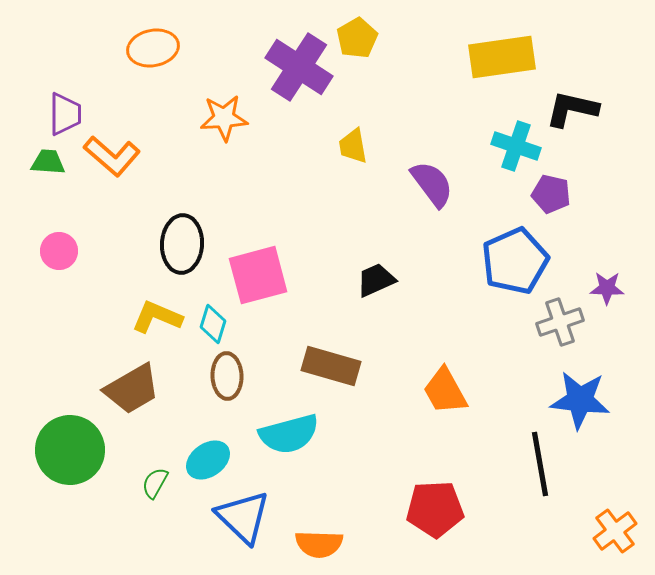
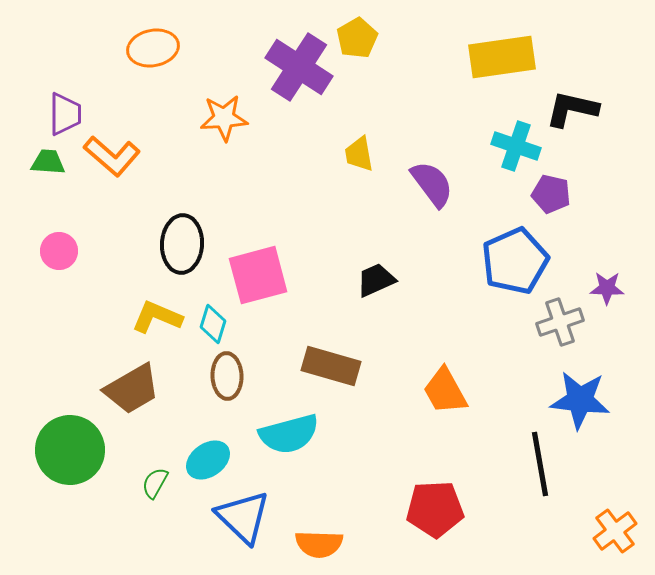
yellow trapezoid: moved 6 px right, 8 px down
